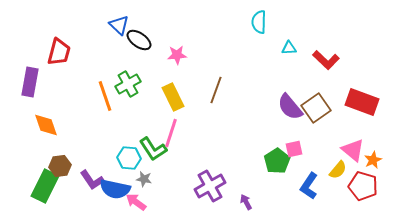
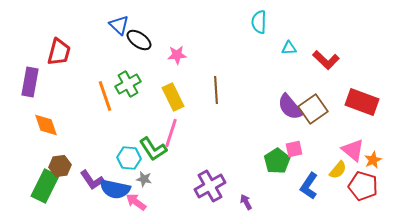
brown line: rotated 24 degrees counterclockwise
brown square: moved 3 px left, 1 px down
